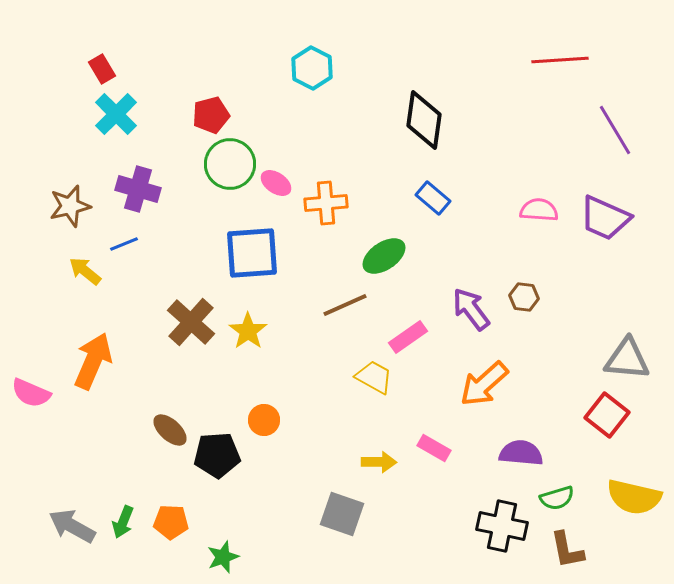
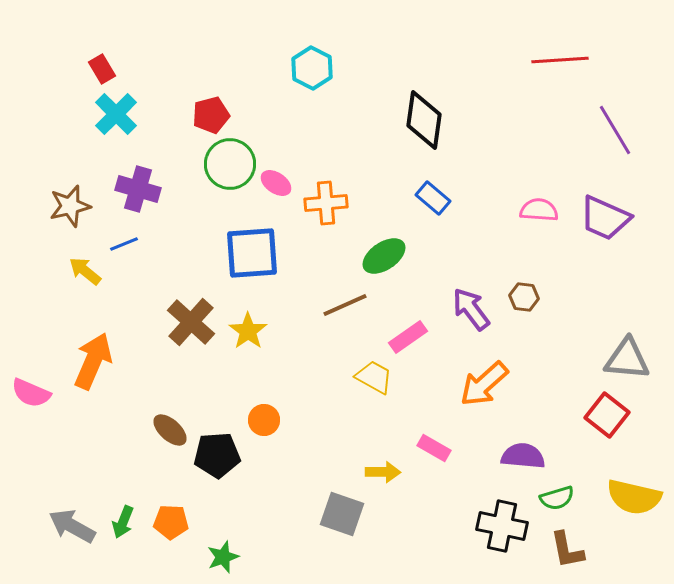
purple semicircle at (521, 453): moved 2 px right, 3 px down
yellow arrow at (379, 462): moved 4 px right, 10 px down
